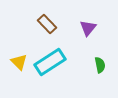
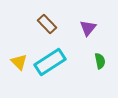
green semicircle: moved 4 px up
